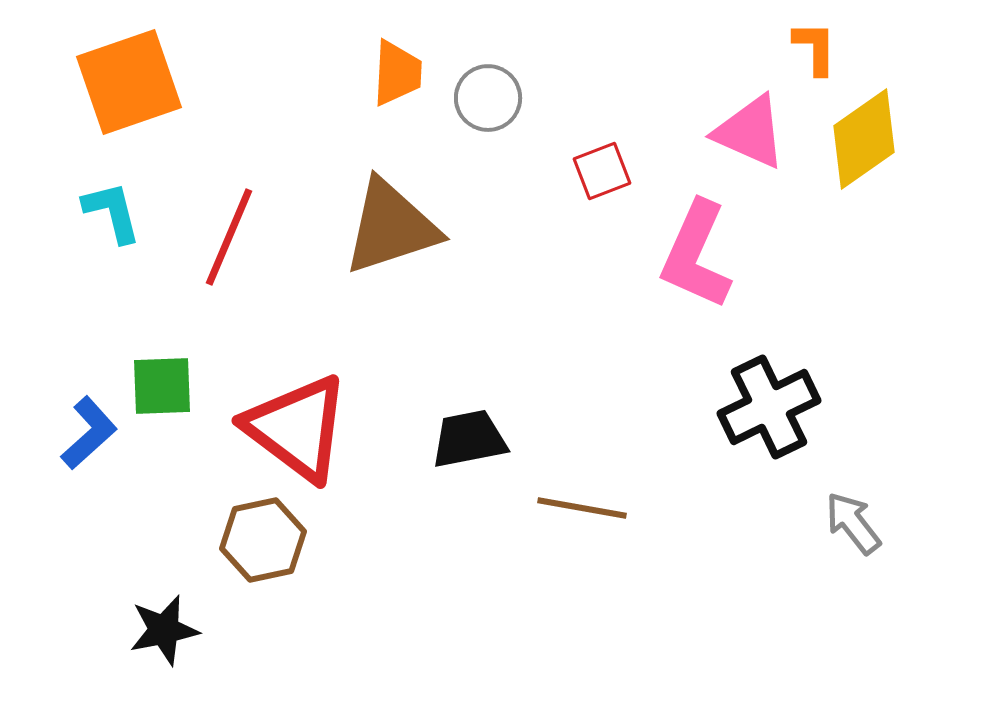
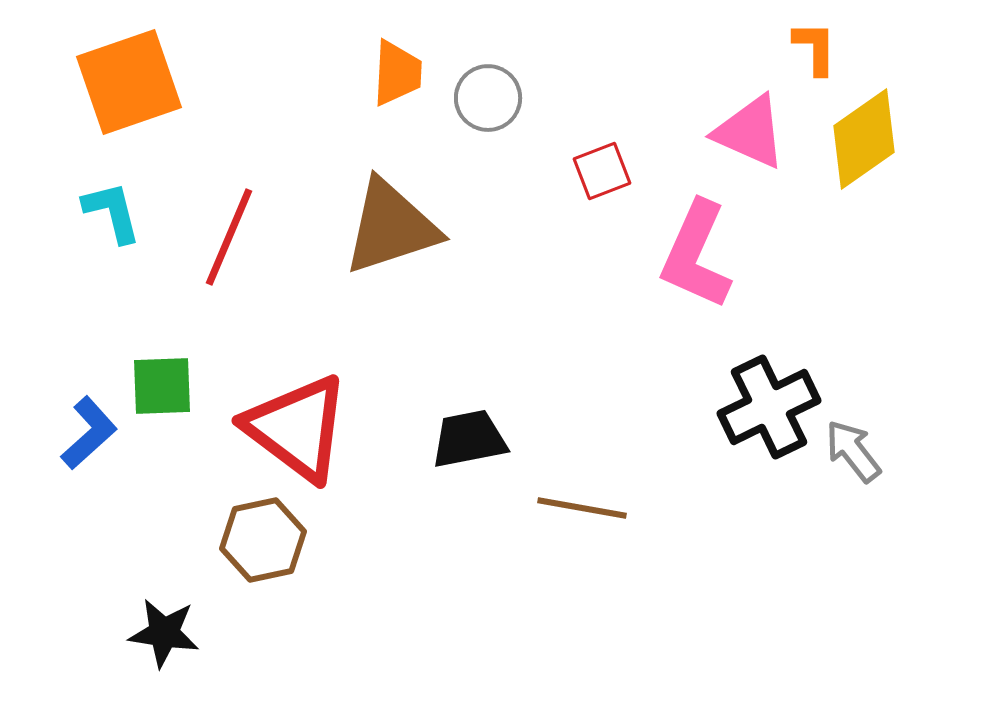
gray arrow: moved 72 px up
black star: moved 3 px down; rotated 20 degrees clockwise
